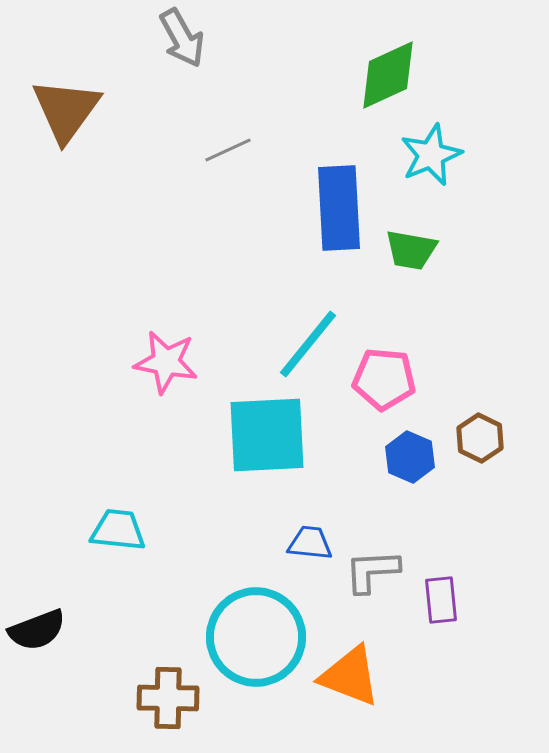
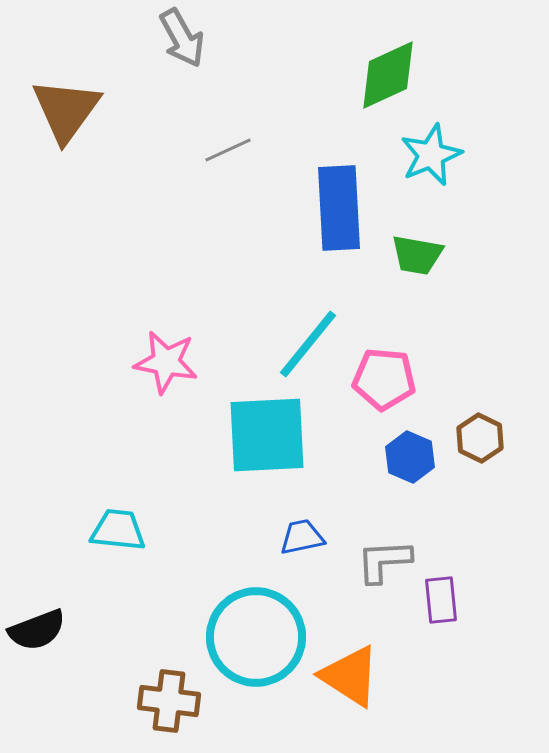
green trapezoid: moved 6 px right, 5 px down
blue trapezoid: moved 8 px left, 6 px up; rotated 18 degrees counterclockwise
gray L-shape: moved 12 px right, 10 px up
orange triangle: rotated 12 degrees clockwise
brown cross: moved 1 px right, 3 px down; rotated 6 degrees clockwise
